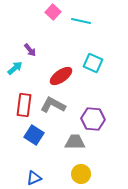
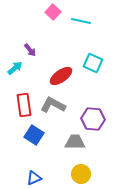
red rectangle: rotated 15 degrees counterclockwise
